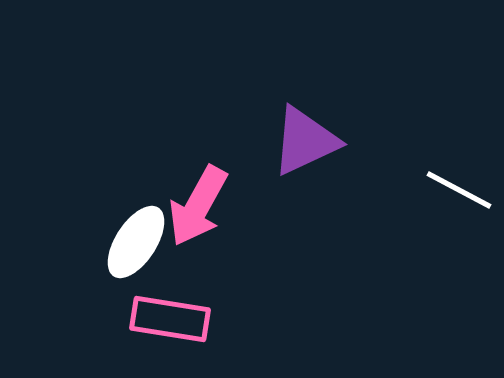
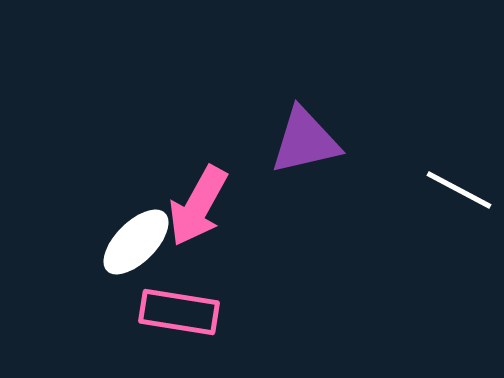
purple triangle: rotated 12 degrees clockwise
white ellipse: rotated 12 degrees clockwise
pink rectangle: moved 9 px right, 7 px up
